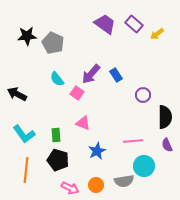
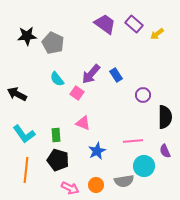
purple semicircle: moved 2 px left, 6 px down
